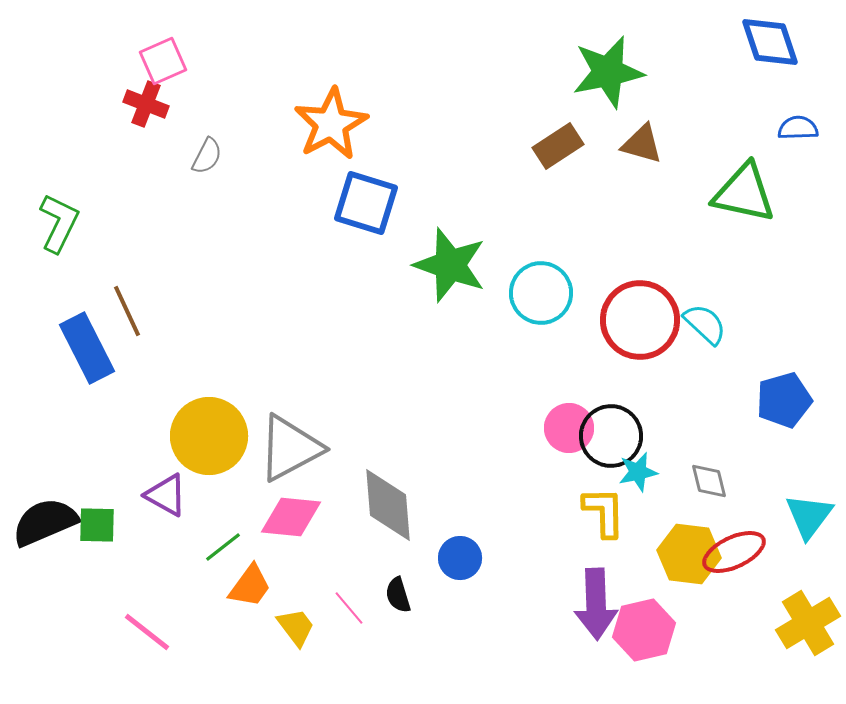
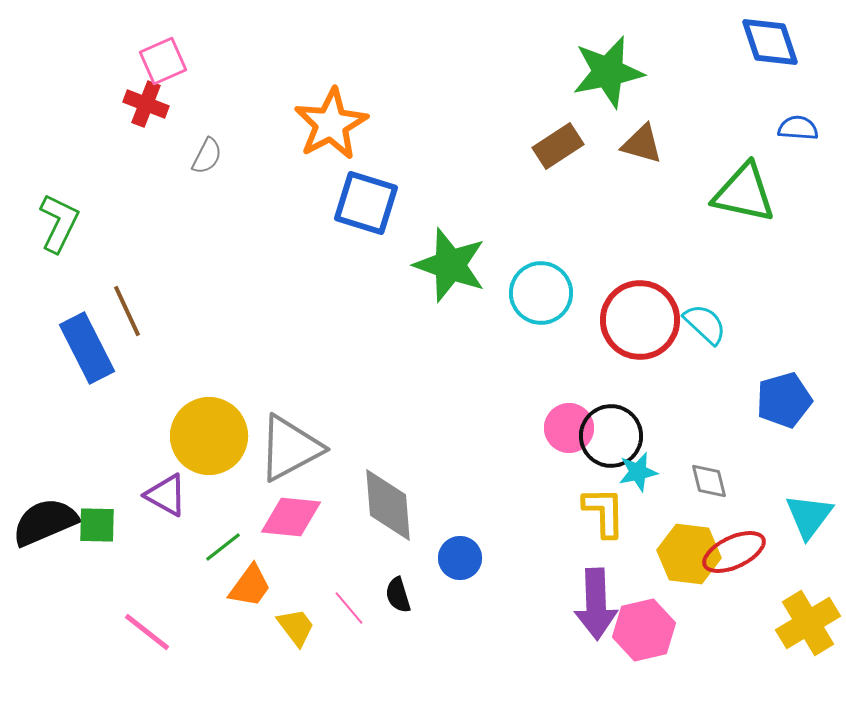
blue semicircle at (798, 128): rotated 6 degrees clockwise
